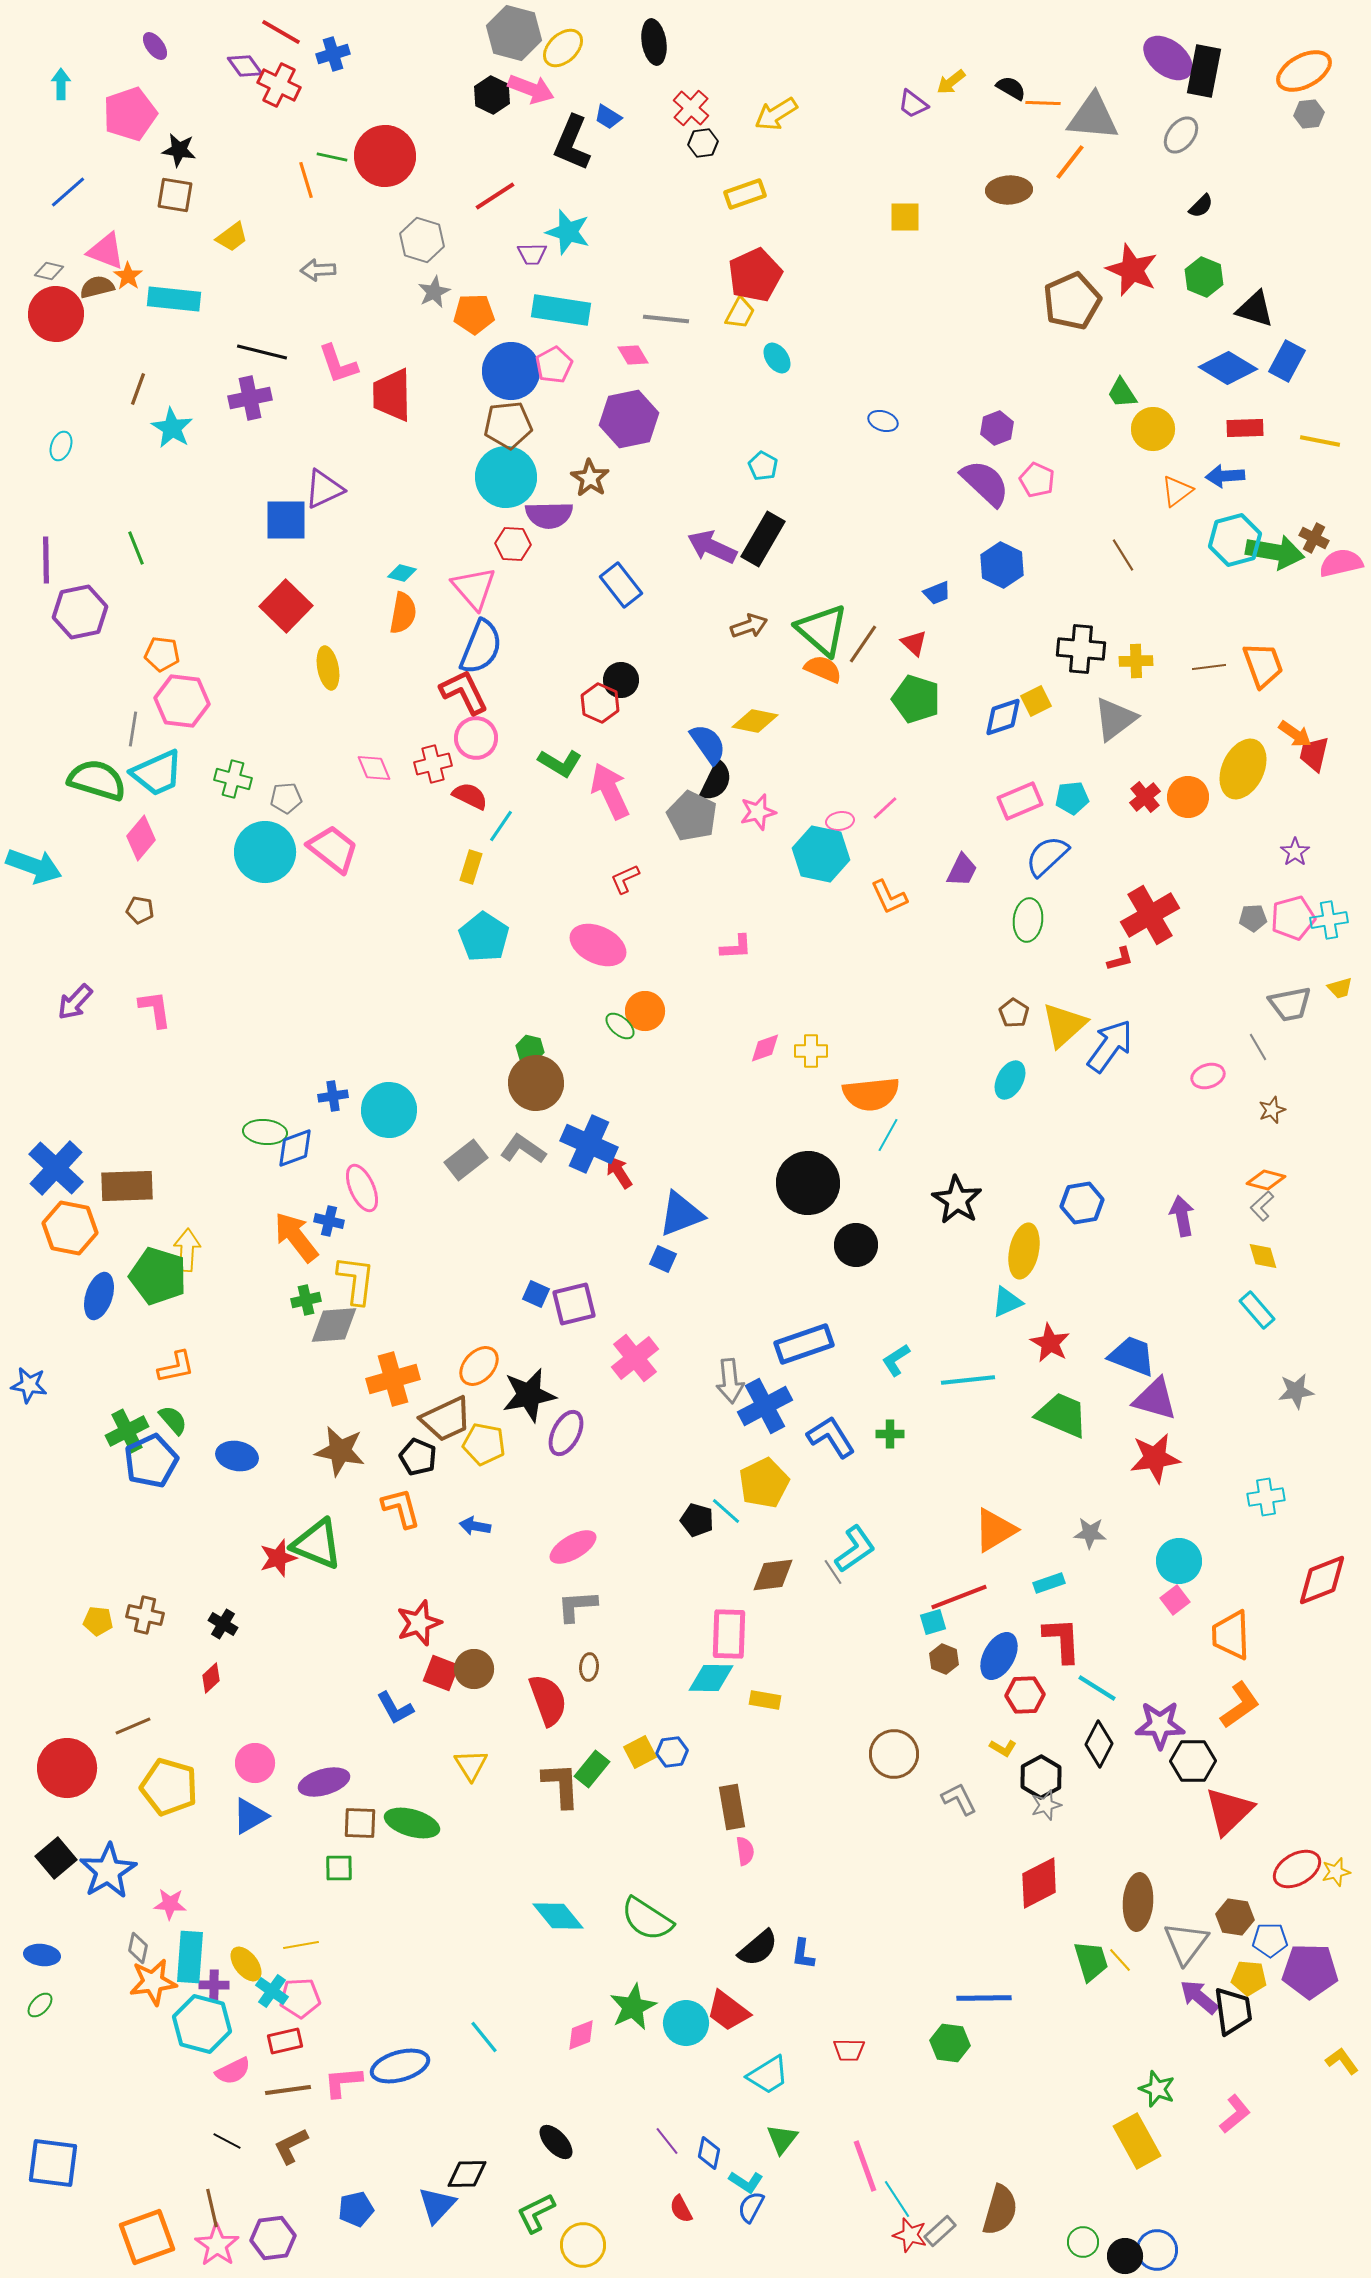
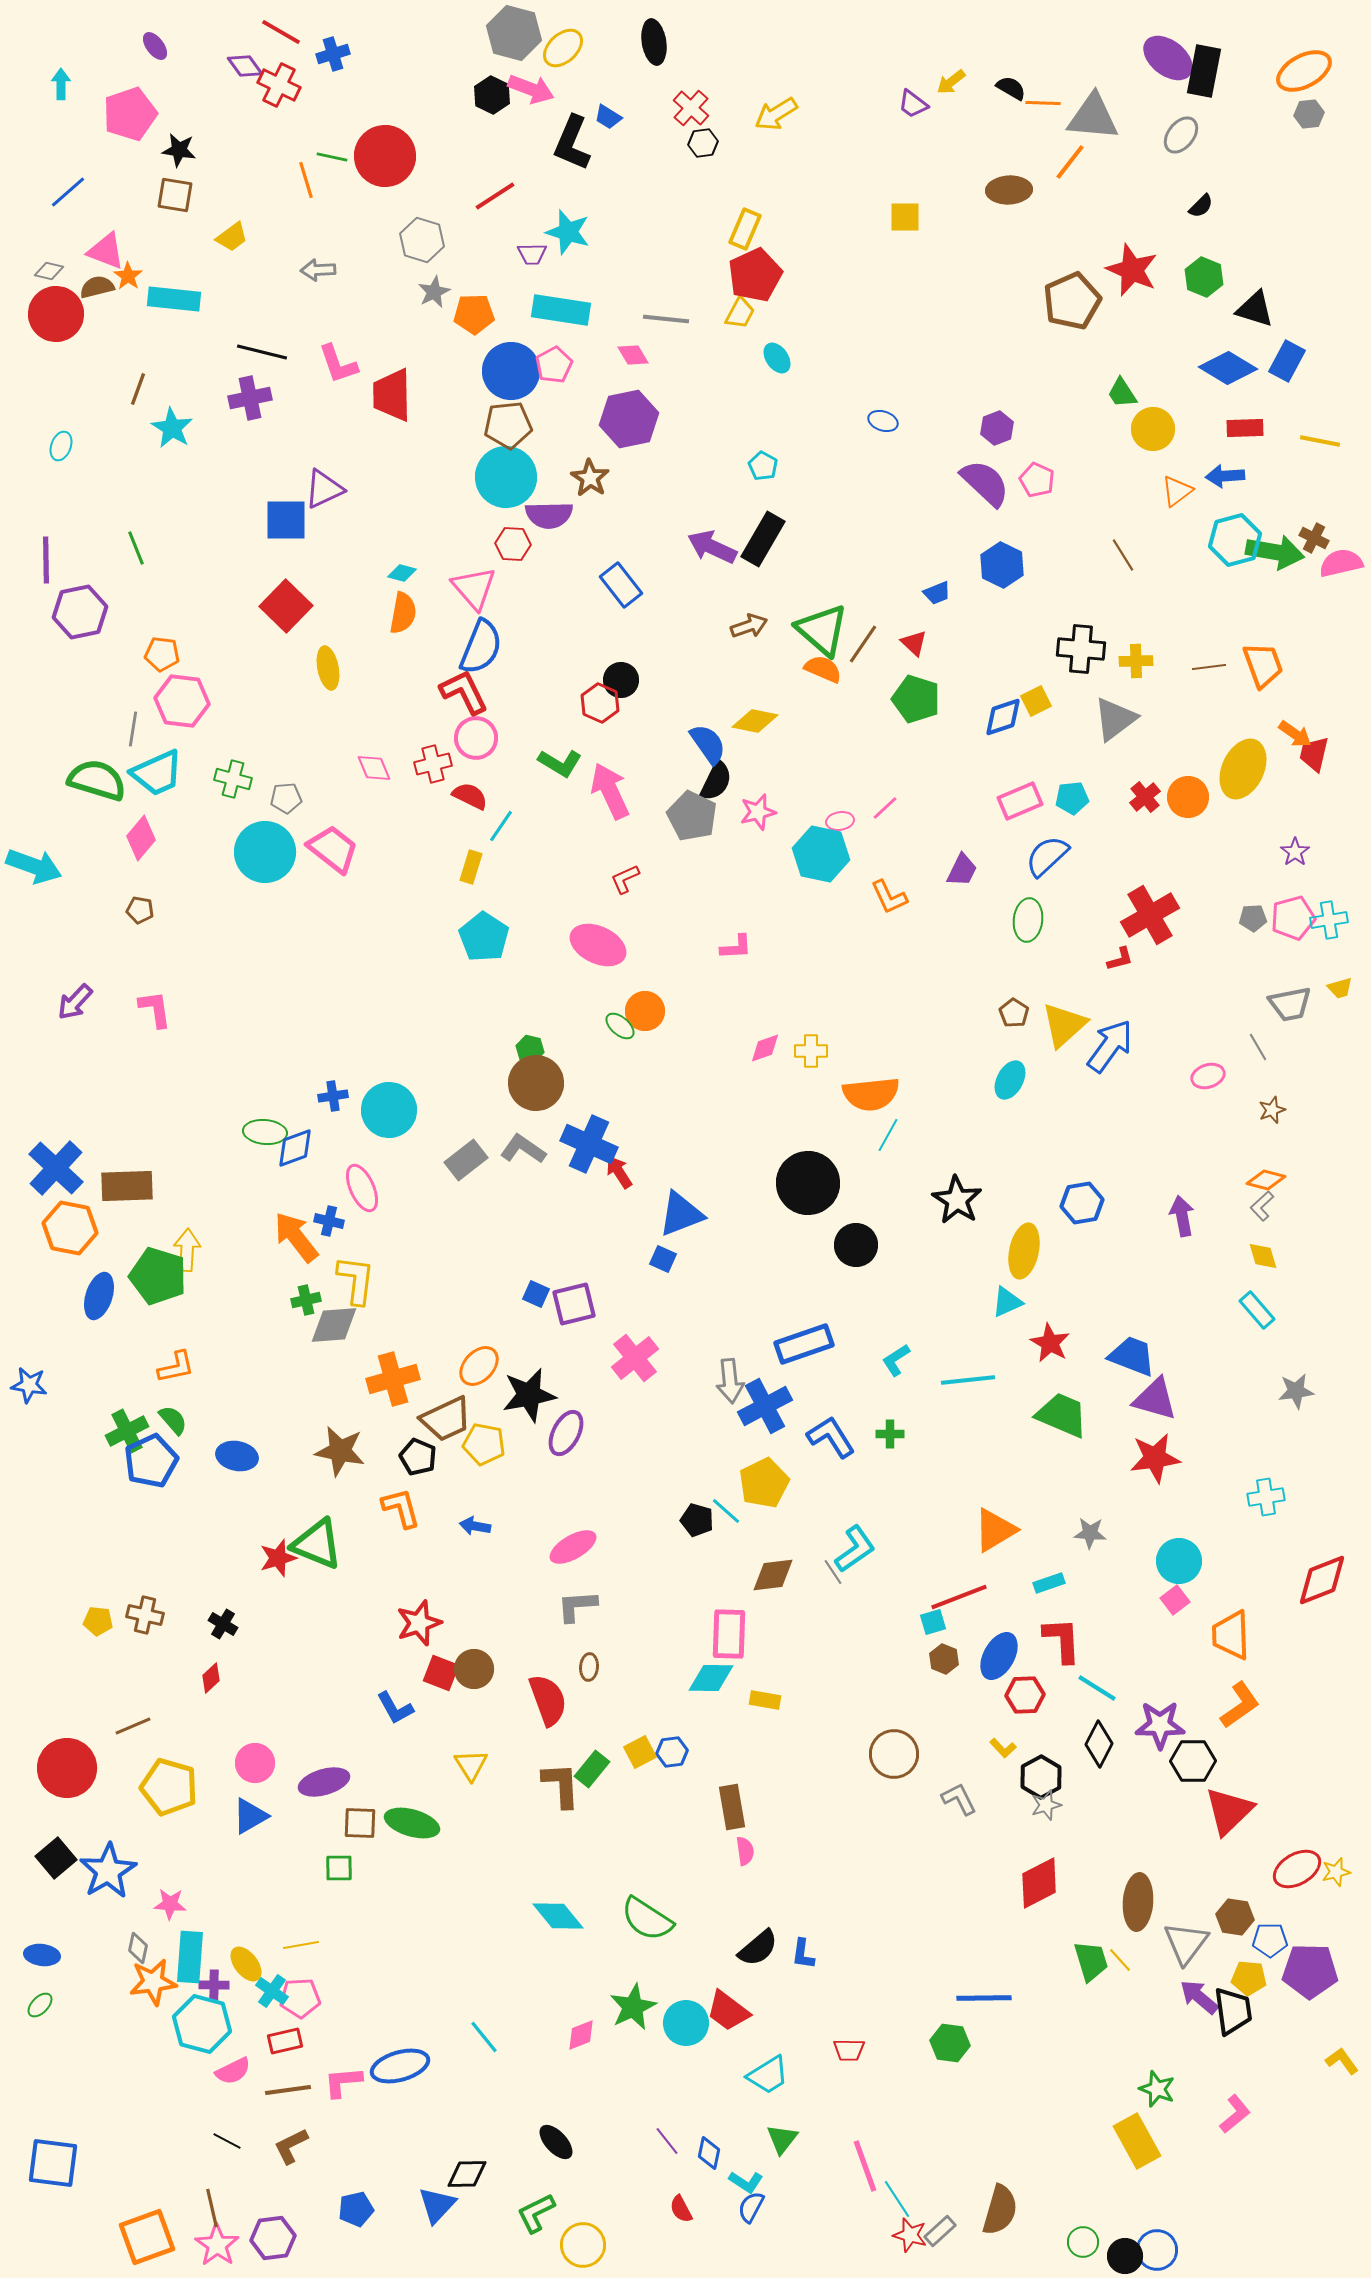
yellow rectangle at (745, 194): moved 35 px down; rotated 48 degrees counterclockwise
yellow L-shape at (1003, 1748): rotated 16 degrees clockwise
